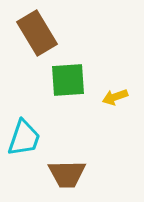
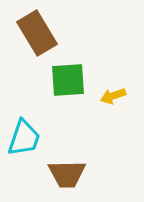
yellow arrow: moved 2 px left, 1 px up
